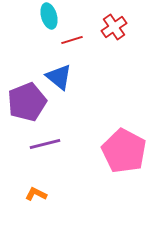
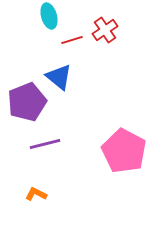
red cross: moved 9 px left, 3 px down
